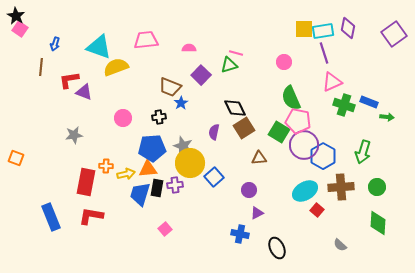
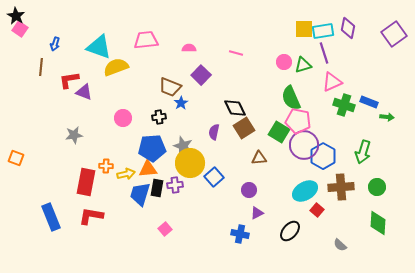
green triangle at (229, 65): moved 74 px right
black ellipse at (277, 248): moved 13 px right, 17 px up; rotated 65 degrees clockwise
